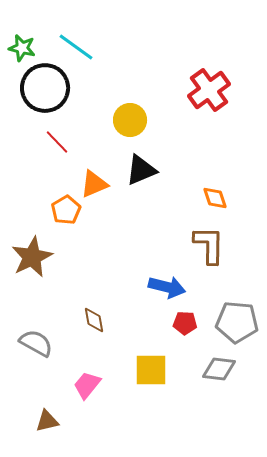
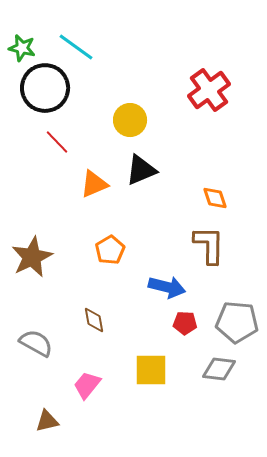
orange pentagon: moved 44 px right, 40 px down
